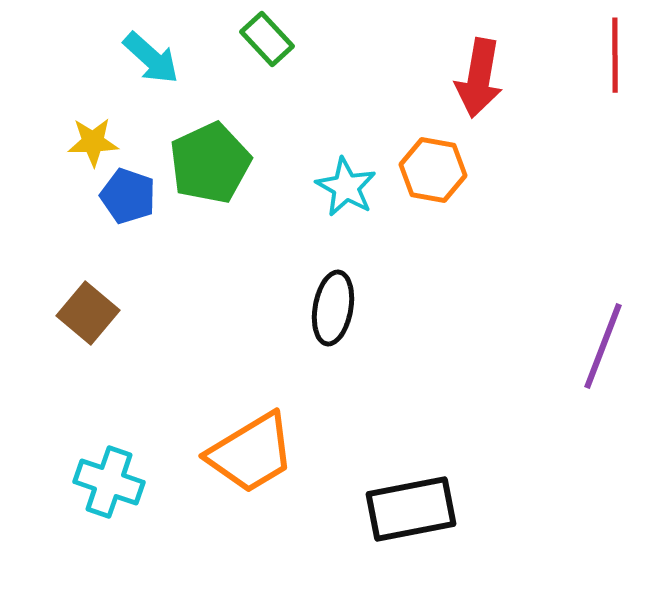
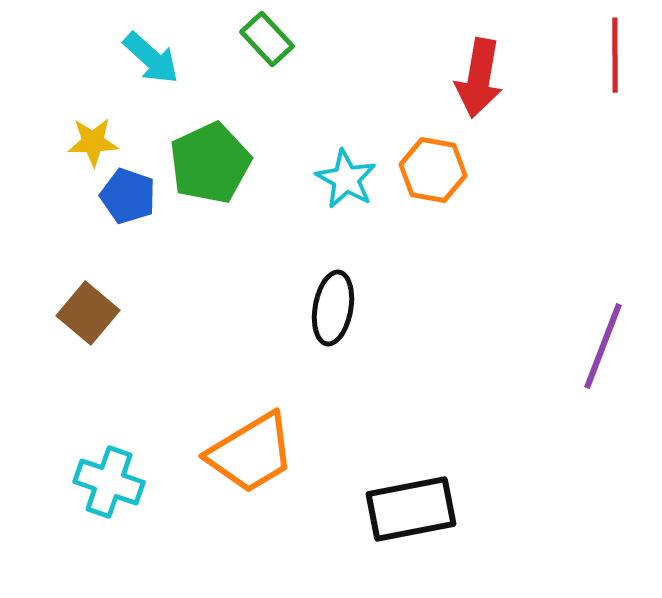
cyan star: moved 8 px up
